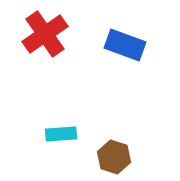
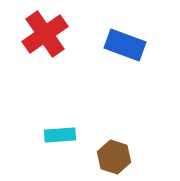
cyan rectangle: moved 1 px left, 1 px down
